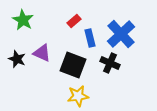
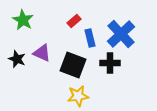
black cross: rotated 24 degrees counterclockwise
